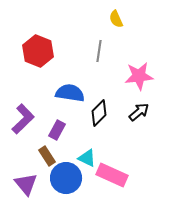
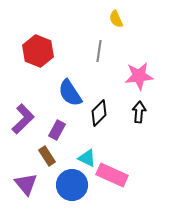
blue semicircle: rotated 132 degrees counterclockwise
black arrow: rotated 45 degrees counterclockwise
blue circle: moved 6 px right, 7 px down
